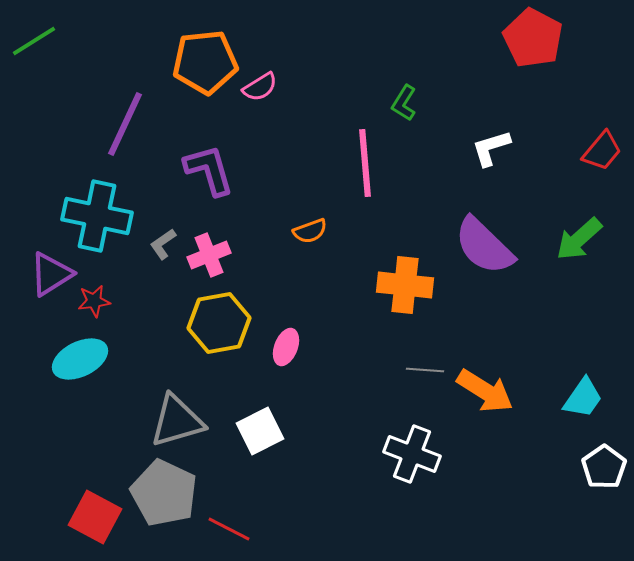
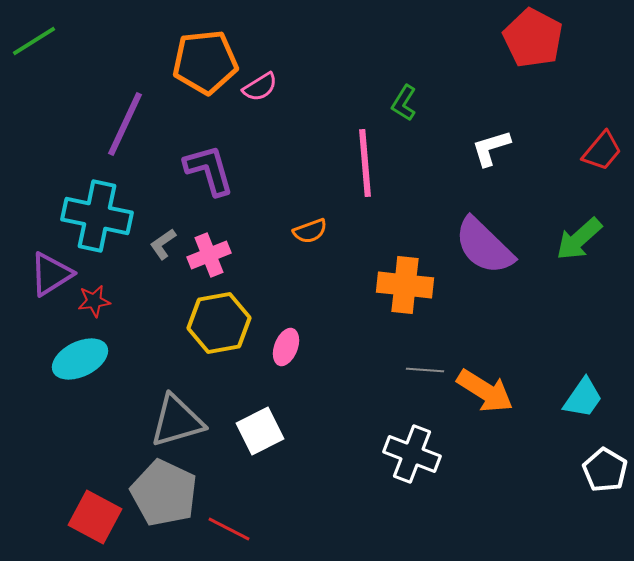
white pentagon: moved 1 px right, 3 px down; rotated 6 degrees counterclockwise
